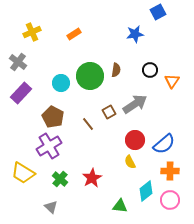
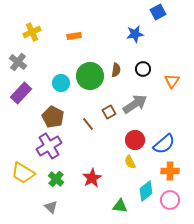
orange rectangle: moved 2 px down; rotated 24 degrees clockwise
black circle: moved 7 px left, 1 px up
green cross: moved 4 px left
